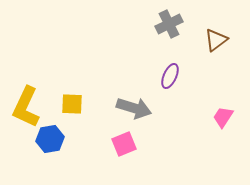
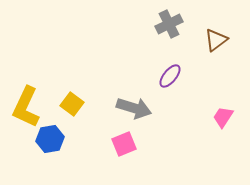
purple ellipse: rotated 15 degrees clockwise
yellow square: rotated 35 degrees clockwise
